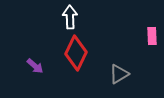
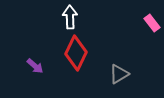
pink rectangle: moved 13 px up; rotated 36 degrees counterclockwise
